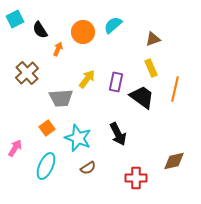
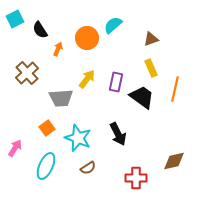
orange circle: moved 4 px right, 6 px down
brown triangle: moved 2 px left
